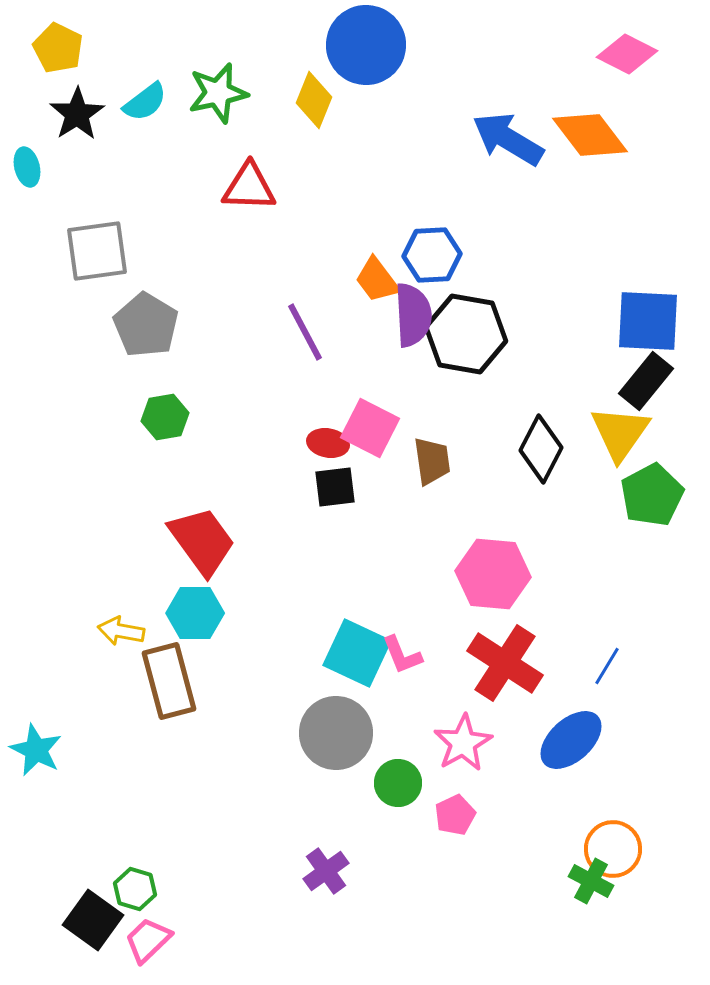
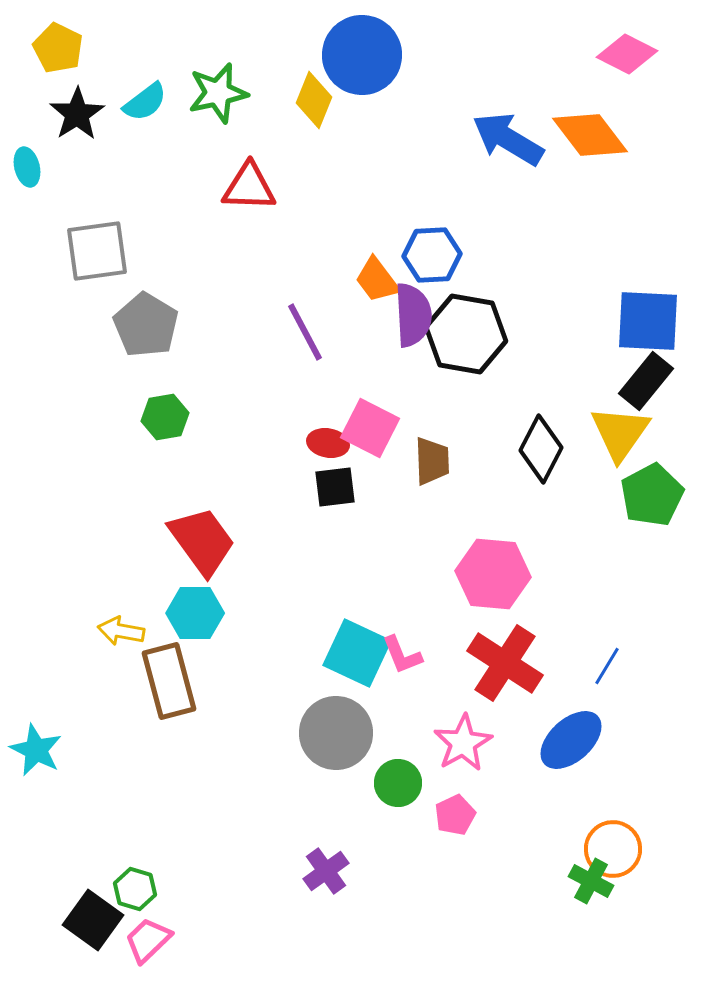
blue circle at (366, 45): moved 4 px left, 10 px down
brown trapezoid at (432, 461): rotated 6 degrees clockwise
